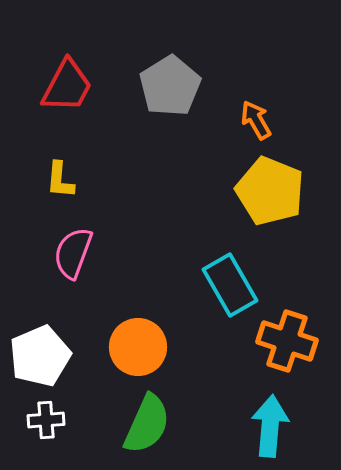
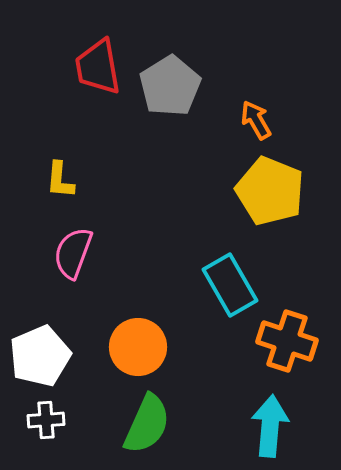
red trapezoid: moved 31 px right, 19 px up; rotated 142 degrees clockwise
